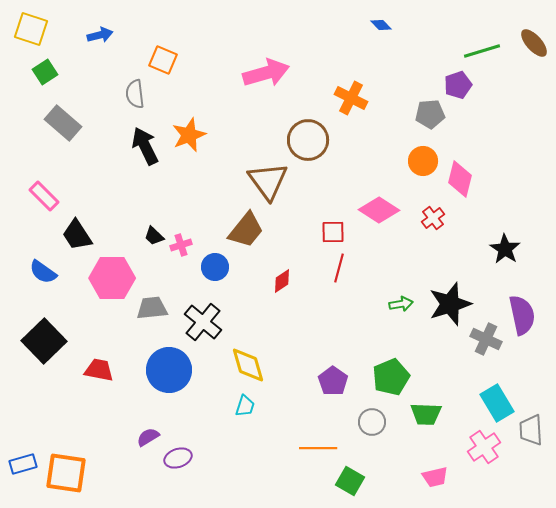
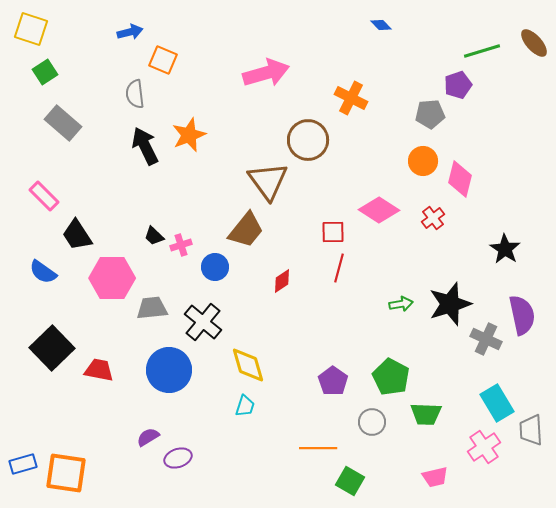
blue arrow at (100, 35): moved 30 px right, 3 px up
black square at (44, 341): moved 8 px right, 7 px down
green pentagon at (391, 377): rotated 21 degrees counterclockwise
